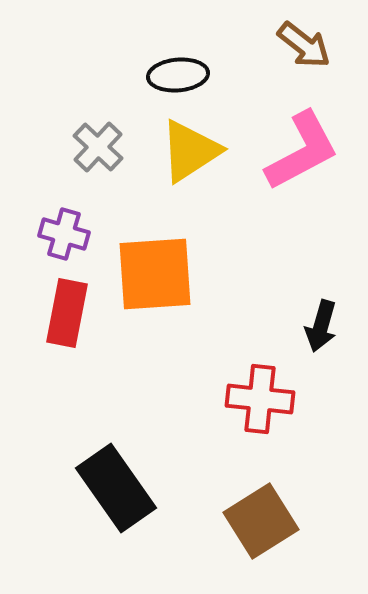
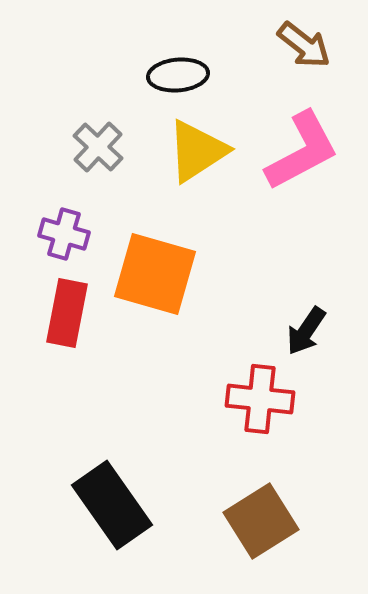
yellow triangle: moved 7 px right
orange square: rotated 20 degrees clockwise
black arrow: moved 15 px left, 5 px down; rotated 18 degrees clockwise
black rectangle: moved 4 px left, 17 px down
